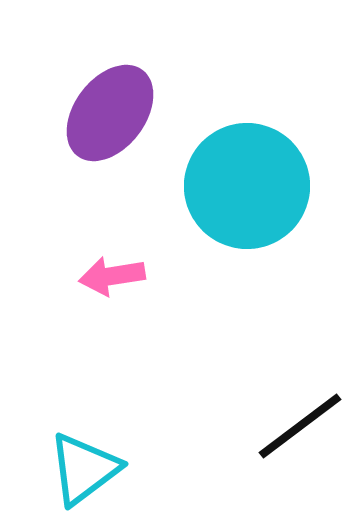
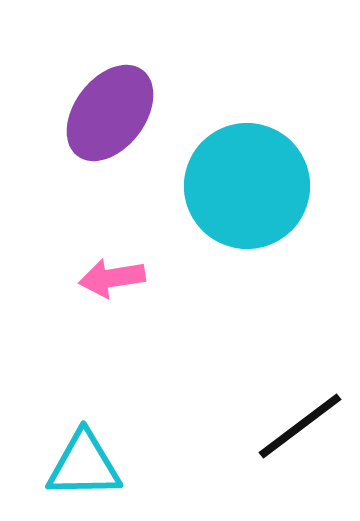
pink arrow: moved 2 px down
cyan triangle: moved 4 px up; rotated 36 degrees clockwise
